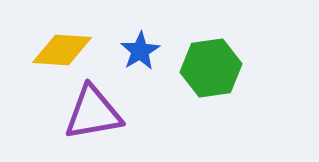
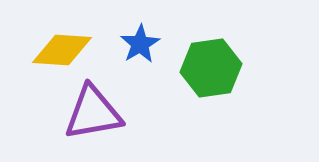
blue star: moved 7 px up
